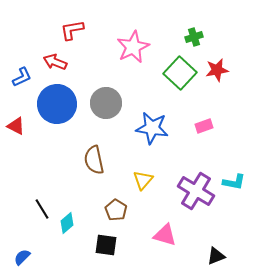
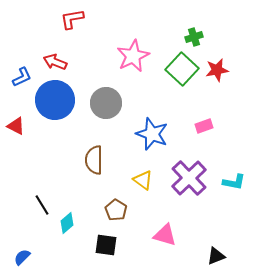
red L-shape: moved 11 px up
pink star: moved 9 px down
green square: moved 2 px right, 4 px up
blue circle: moved 2 px left, 4 px up
blue star: moved 6 px down; rotated 12 degrees clockwise
brown semicircle: rotated 12 degrees clockwise
yellow triangle: rotated 35 degrees counterclockwise
purple cross: moved 7 px left, 13 px up; rotated 15 degrees clockwise
black line: moved 4 px up
